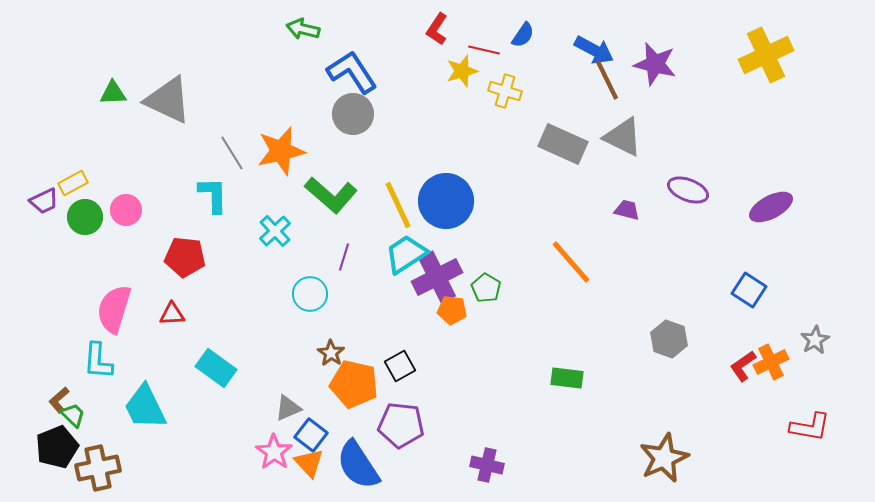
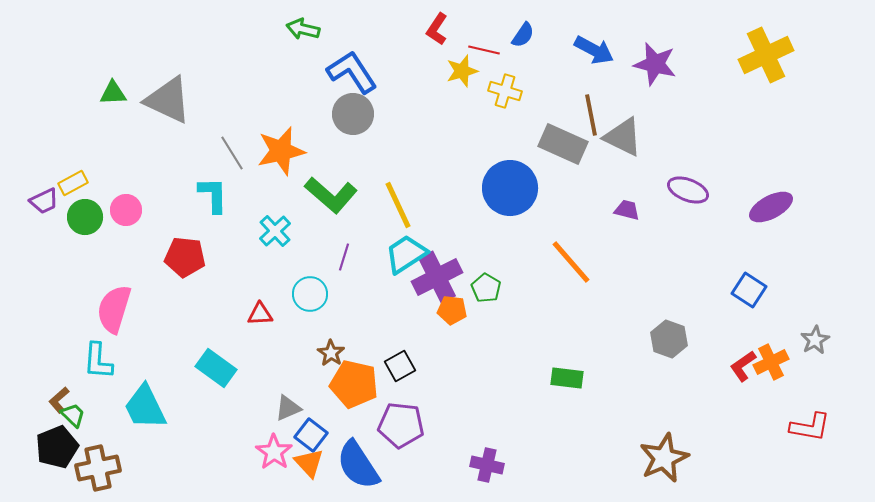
brown line at (607, 80): moved 16 px left, 35 px down; rotated 15 degrees clockwise
blue circle at (446, 201): moved 64 px right, 13 px up
red triangle at (172, 314): moved 88 px right
